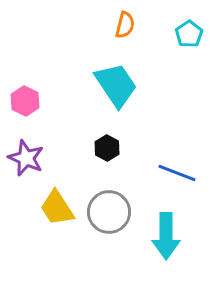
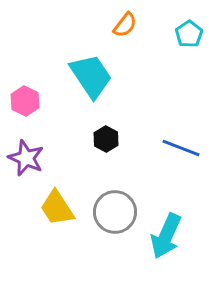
orange semicircle: rotated 24 degrees clockwise
cyan trapezoid: moved 25 px left, 9 px up
black hexagon: moved 1 px left, 9 px up
blue line: moved 4 px right, 25 px up
gray circle: moved 6 px right
cyan arrow: rotated 24 degrees clockwise
